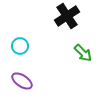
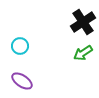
black cross: moved 16 px right, 6 px down
green arrow: rotated 102 degrees clockwise
